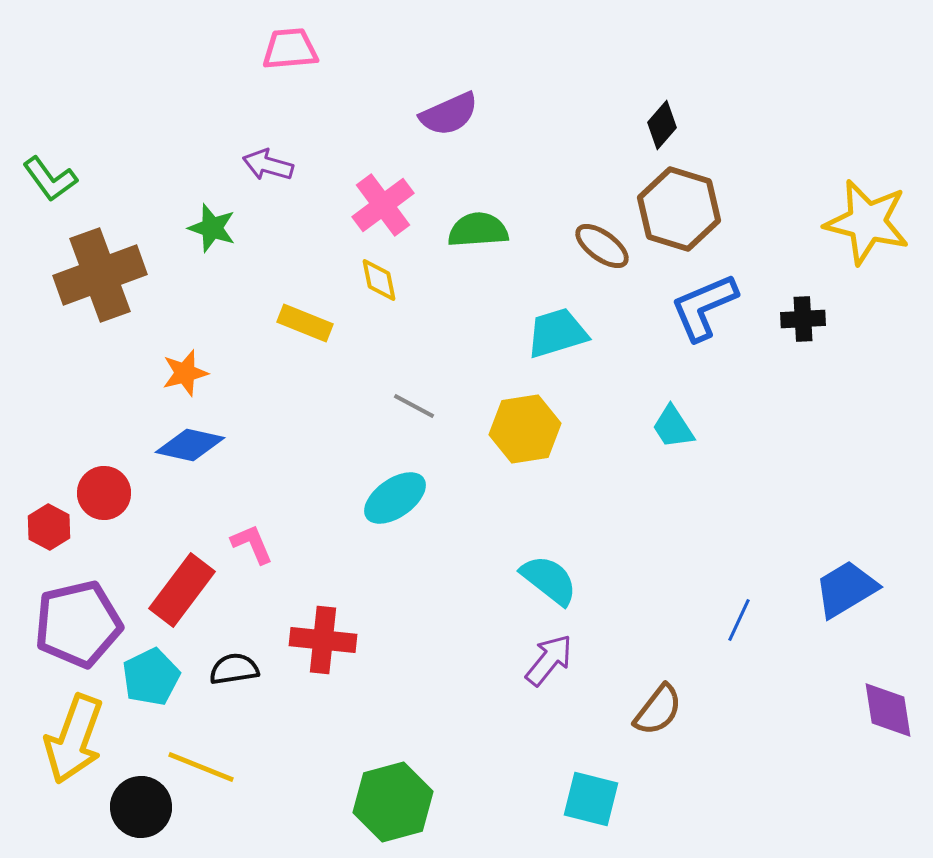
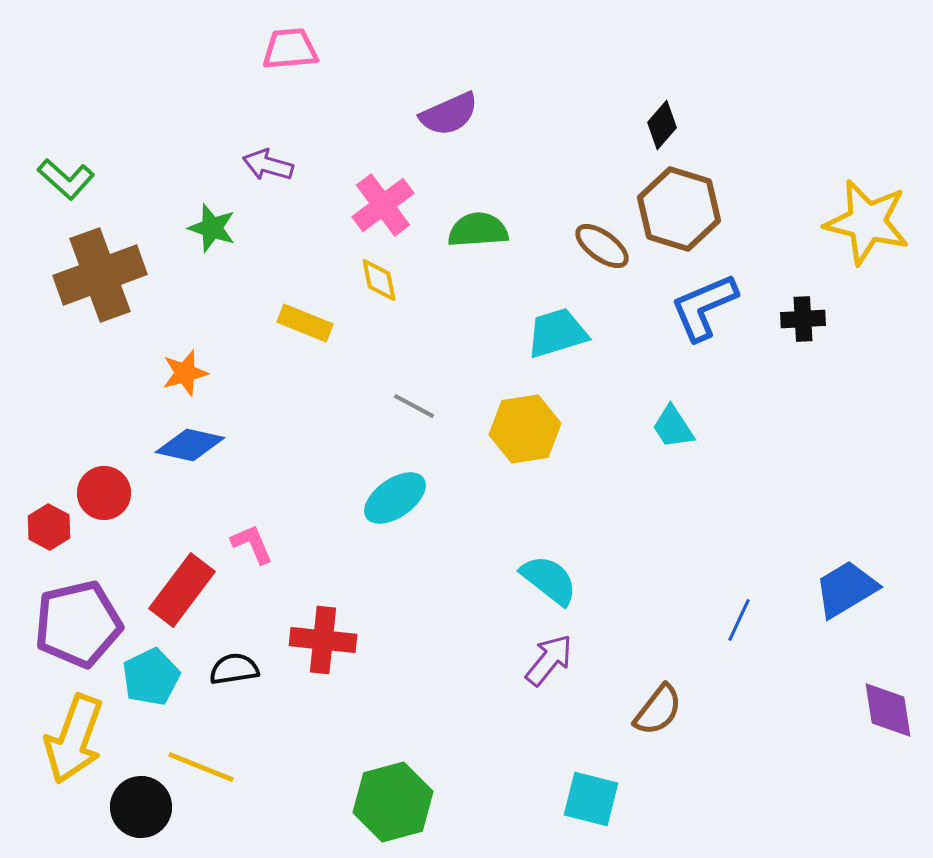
green L-shape at (50, 179): moved 16 px right; rotated 12 degrees counterclockwise
